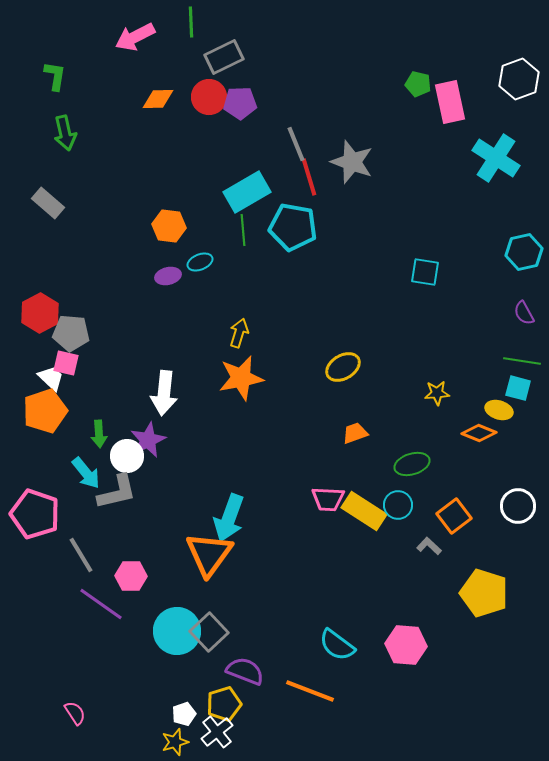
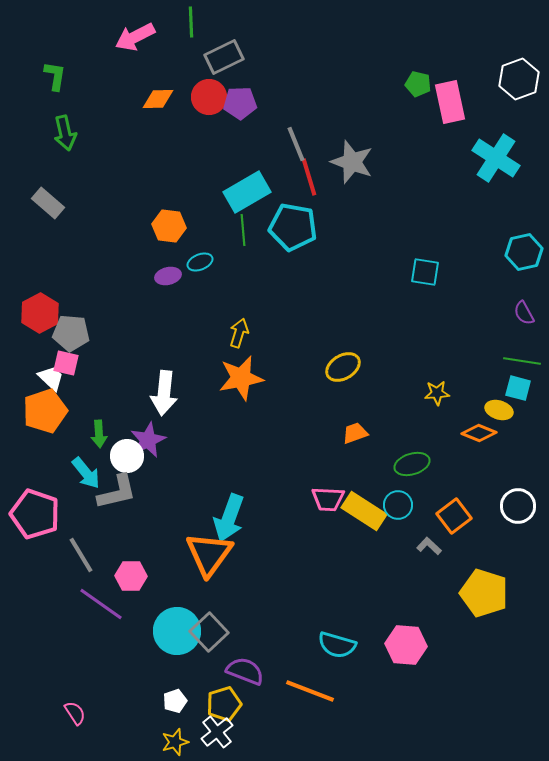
cyan semicircle at (337, 645): rotated 21 degrees counterclockwise
white pentagon at (184, 714): moved 9 px left, 13 px up
